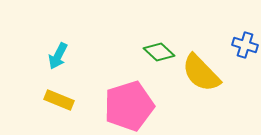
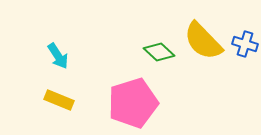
blue cross: moved 1 px up
cyan arrow: rotated 60 degrees counterclockwise
yellow semicircle: moved 2 px right, 32 px up
pink pentagon: moved 4 px right, 3 px up
